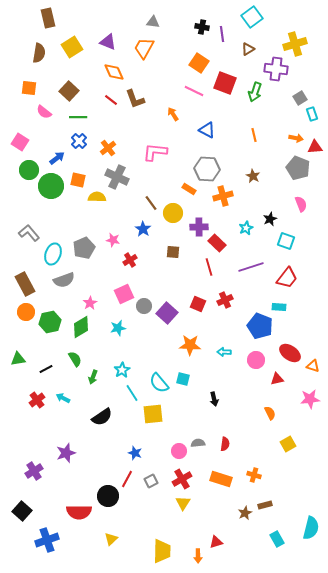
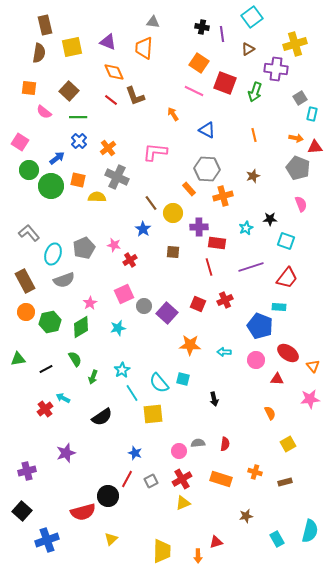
brown rectangle at (48, 18): moved 3 px left, 7 px down
yellow square at (72, 47): rotated 20 degrees clockwise
orange trapezoid at (144, 48): rotated 25 degrees counterclockwise
brown L-shape at (135, 99): moved 3 px up
cyan rectangle at (312, 114): rotated 32 degrees clockwise
brown star at (253, 176): rotated 24 degrees clockwise
orange rectangle at (189, 189): rotated 16 degrees clockwise
black star at (270, 219): rotated 24 degrees clockwise
pink star at (113, 240): moved 1 px right, 5 px down
red rectangle at (217, 243): rotated 36 degrees counterclockwise
brown rectangle at (25, 284): moved 3 px up
red ellipse at (290, 353): moved 2 px left
orange triangle at (313, 366): rotated 32 degrees clockwise
red triangle at (277, 379): rotated 16 degrees clockwise
red cross at (37, 400): moved 8 px right, 9 px down
purple cross at (34, 471): moved 7 px left; rotated 18 degrees clockwise
orange cross at (254, 475): moved 1 px right, 3 px up
yellow triangle at (183, 503): rotated 35 degrees clockwise
brown rectangle at (265, 505): moved 20 px right, 23 px up
red semicircle at (79, 512): moved 4 px right; rotated 15 degrees counterclockwise
brown star at (245, 513): moved 1 px right, 3 px down; rotated 16 degrees clockwise
cyan semicircle at (311, 528): moved 1 px left, 3 px down
